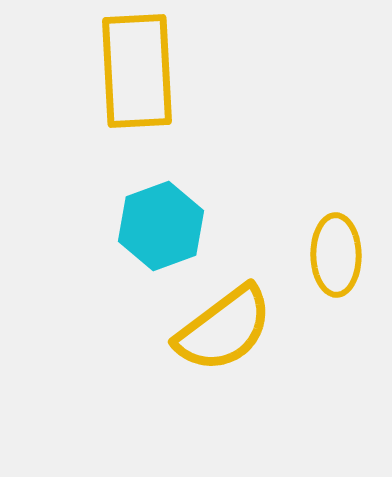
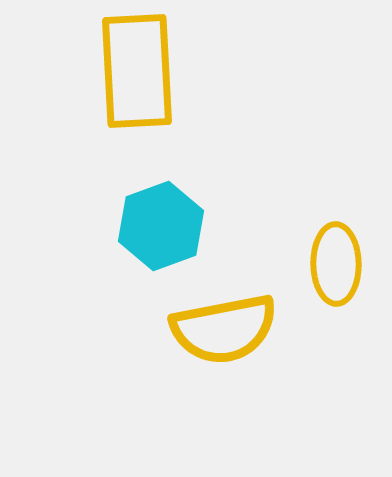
yellow ellipse: moved 9 px down
yellow semicircle: rotated 26 degrees clockwise
